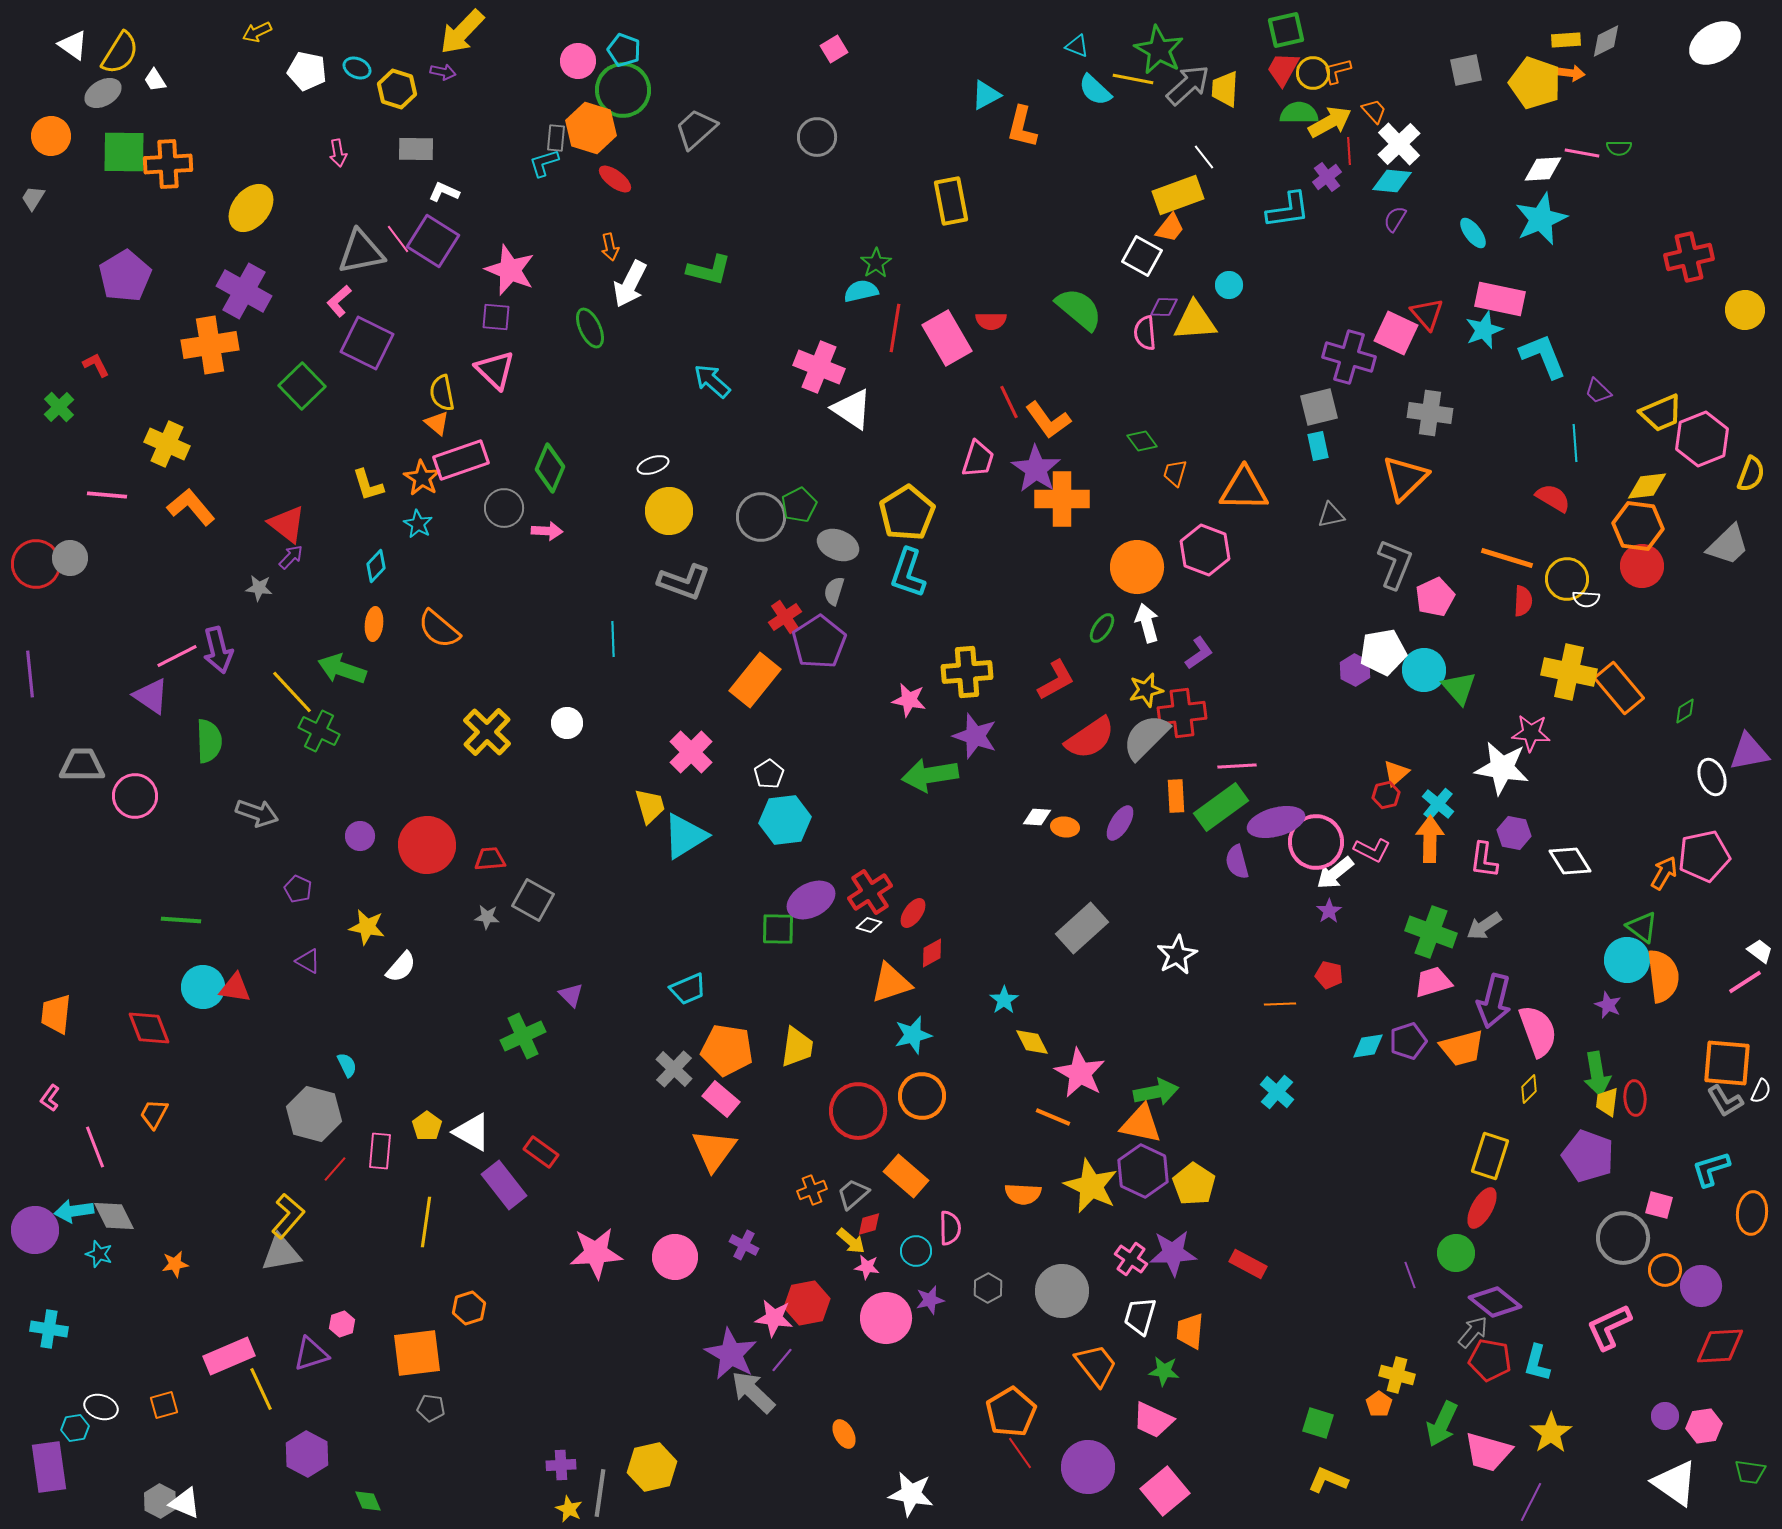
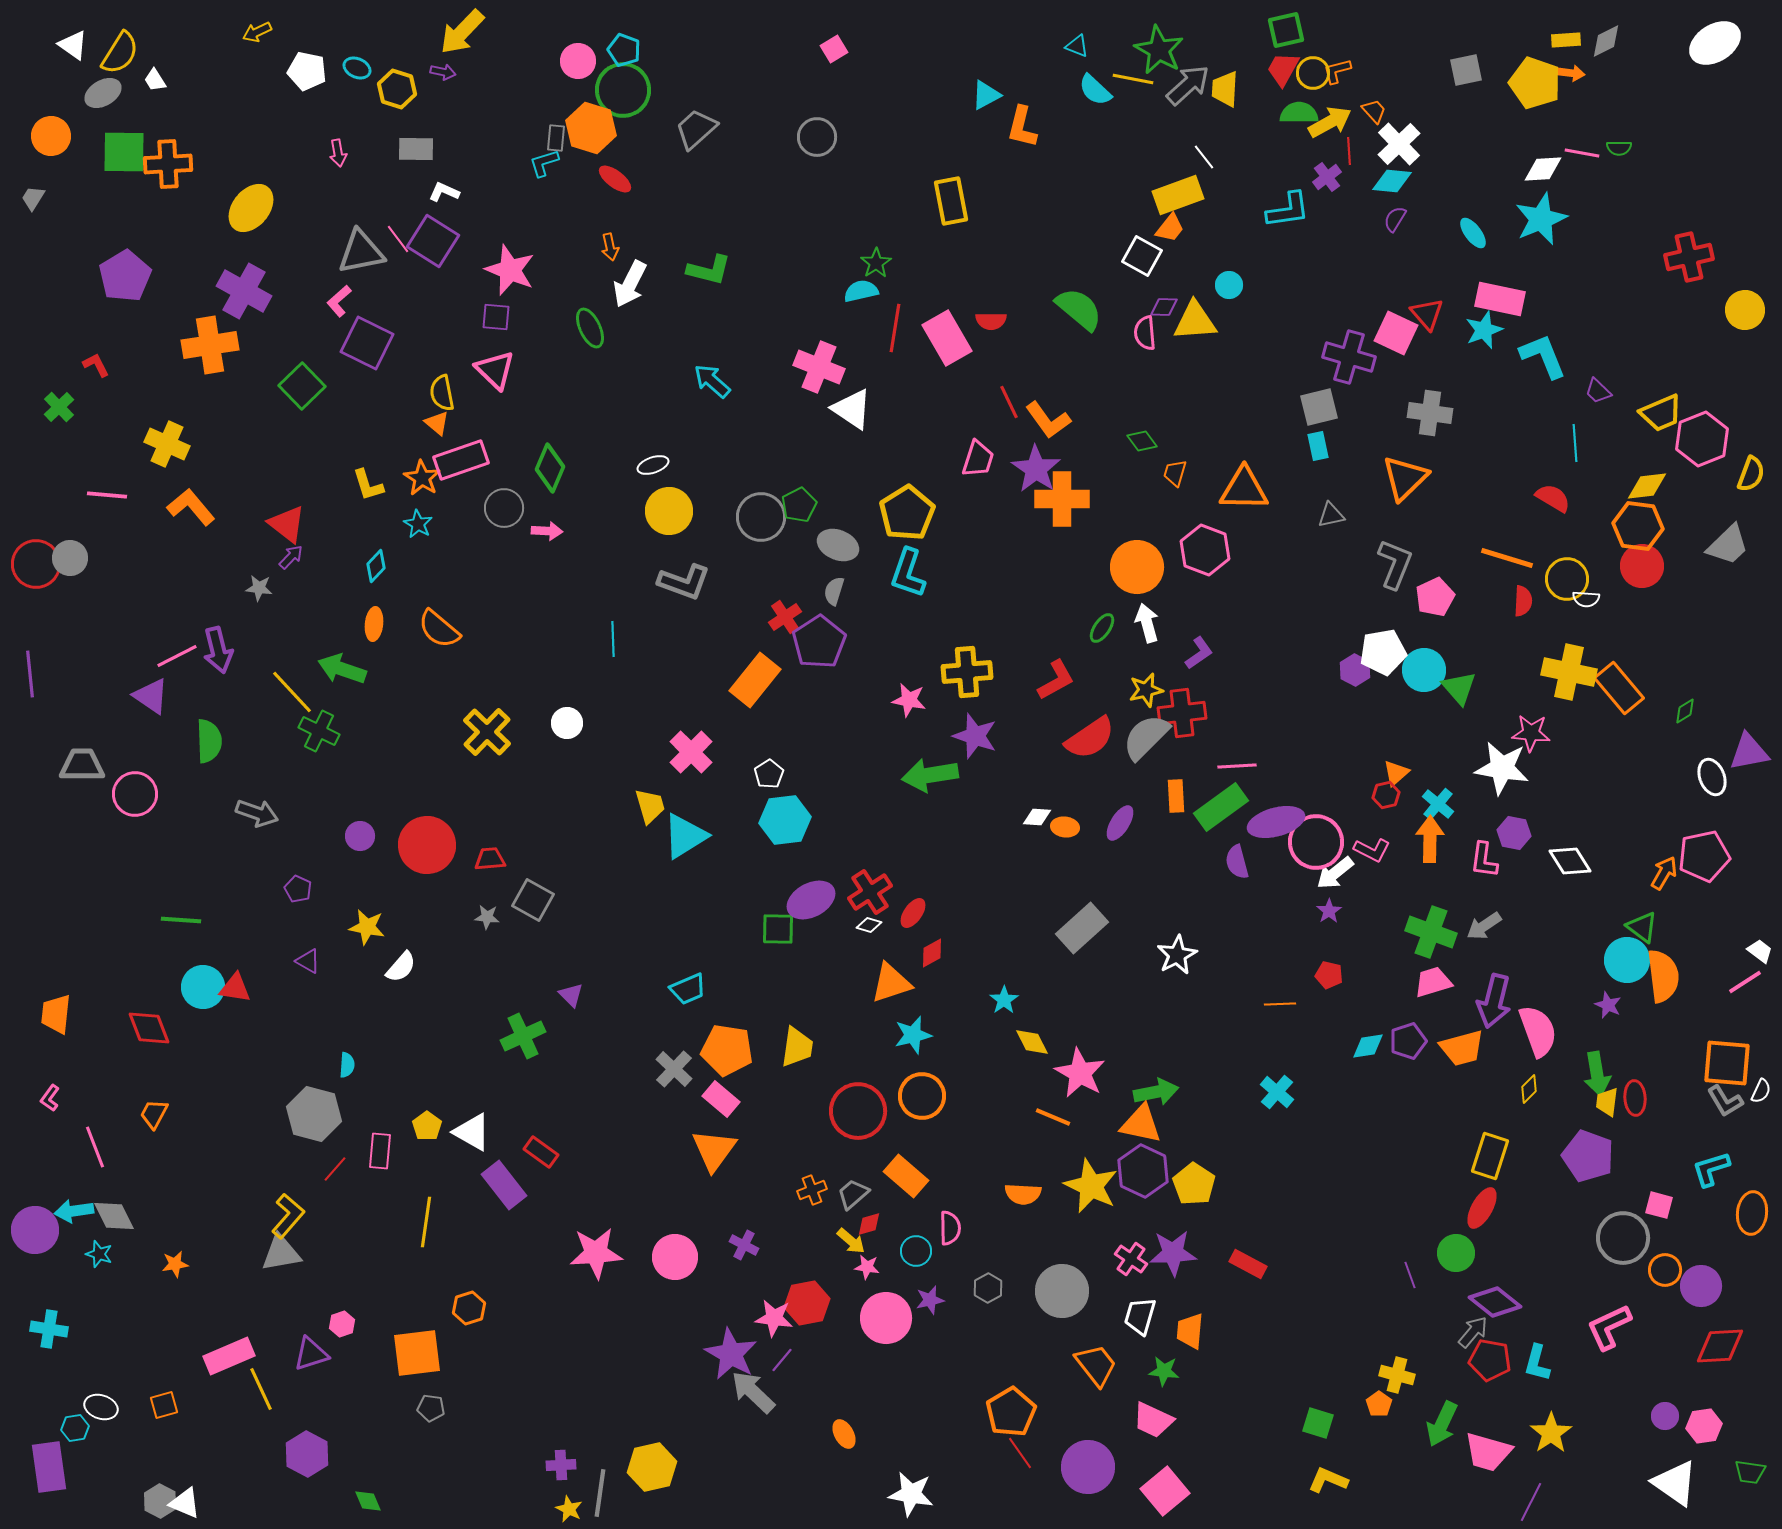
pink circle at (135, 796): moved 2 px up
cyan semicircle at (347, 1065): rotated 30 degrees clockwise
